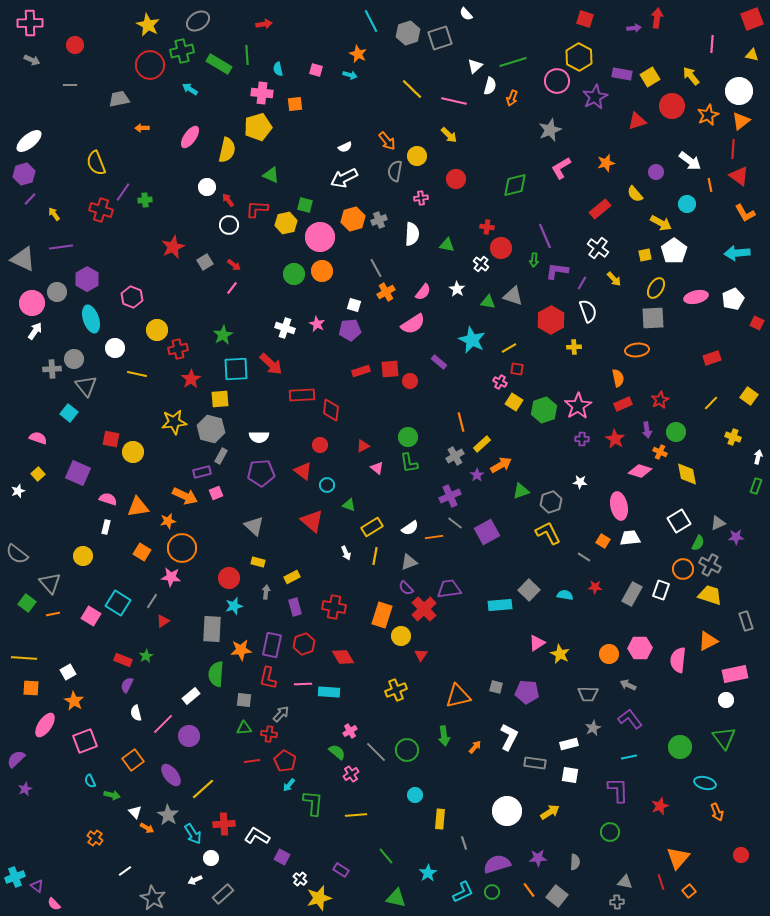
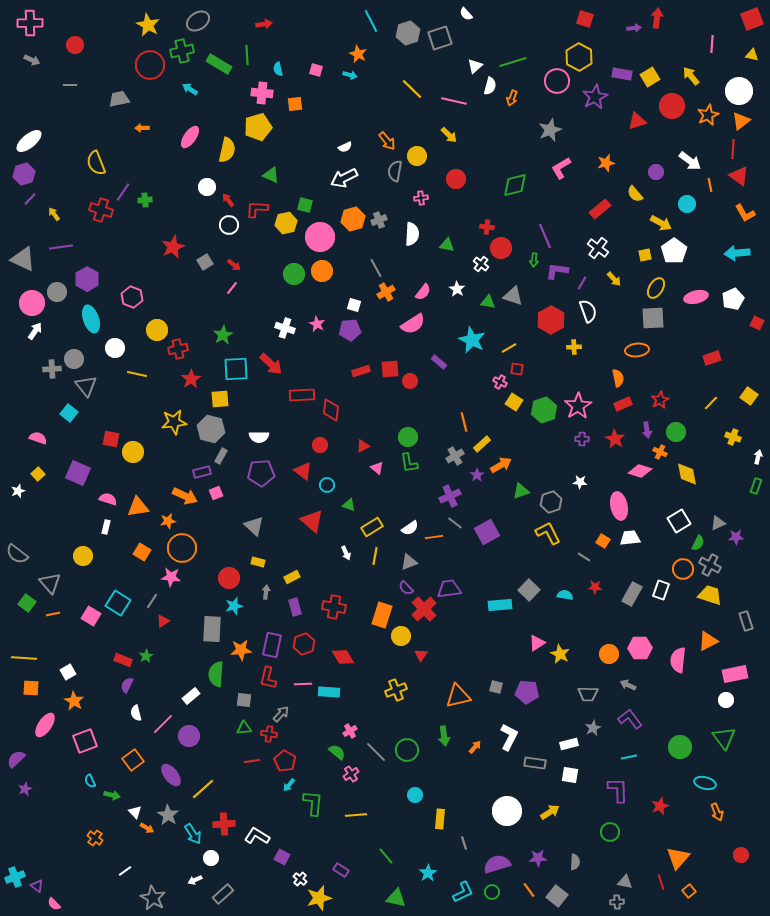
orange line at (461, 422): moved 3 px right
